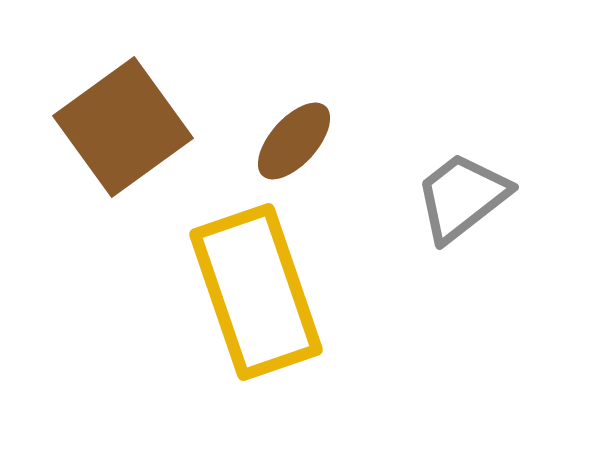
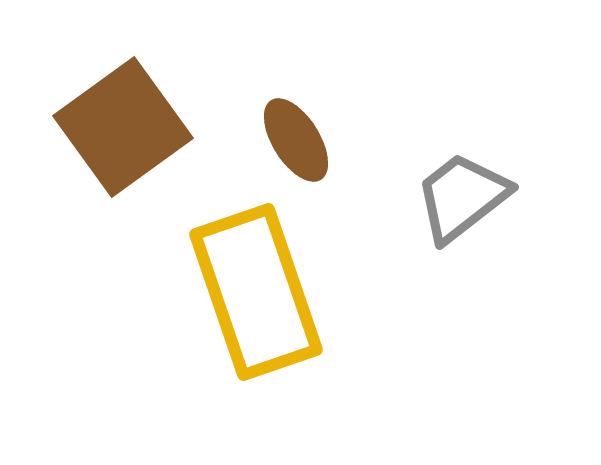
brown ellipse: moved 2 px right, 1 px up; rotated 74 degrees counterclockwise
